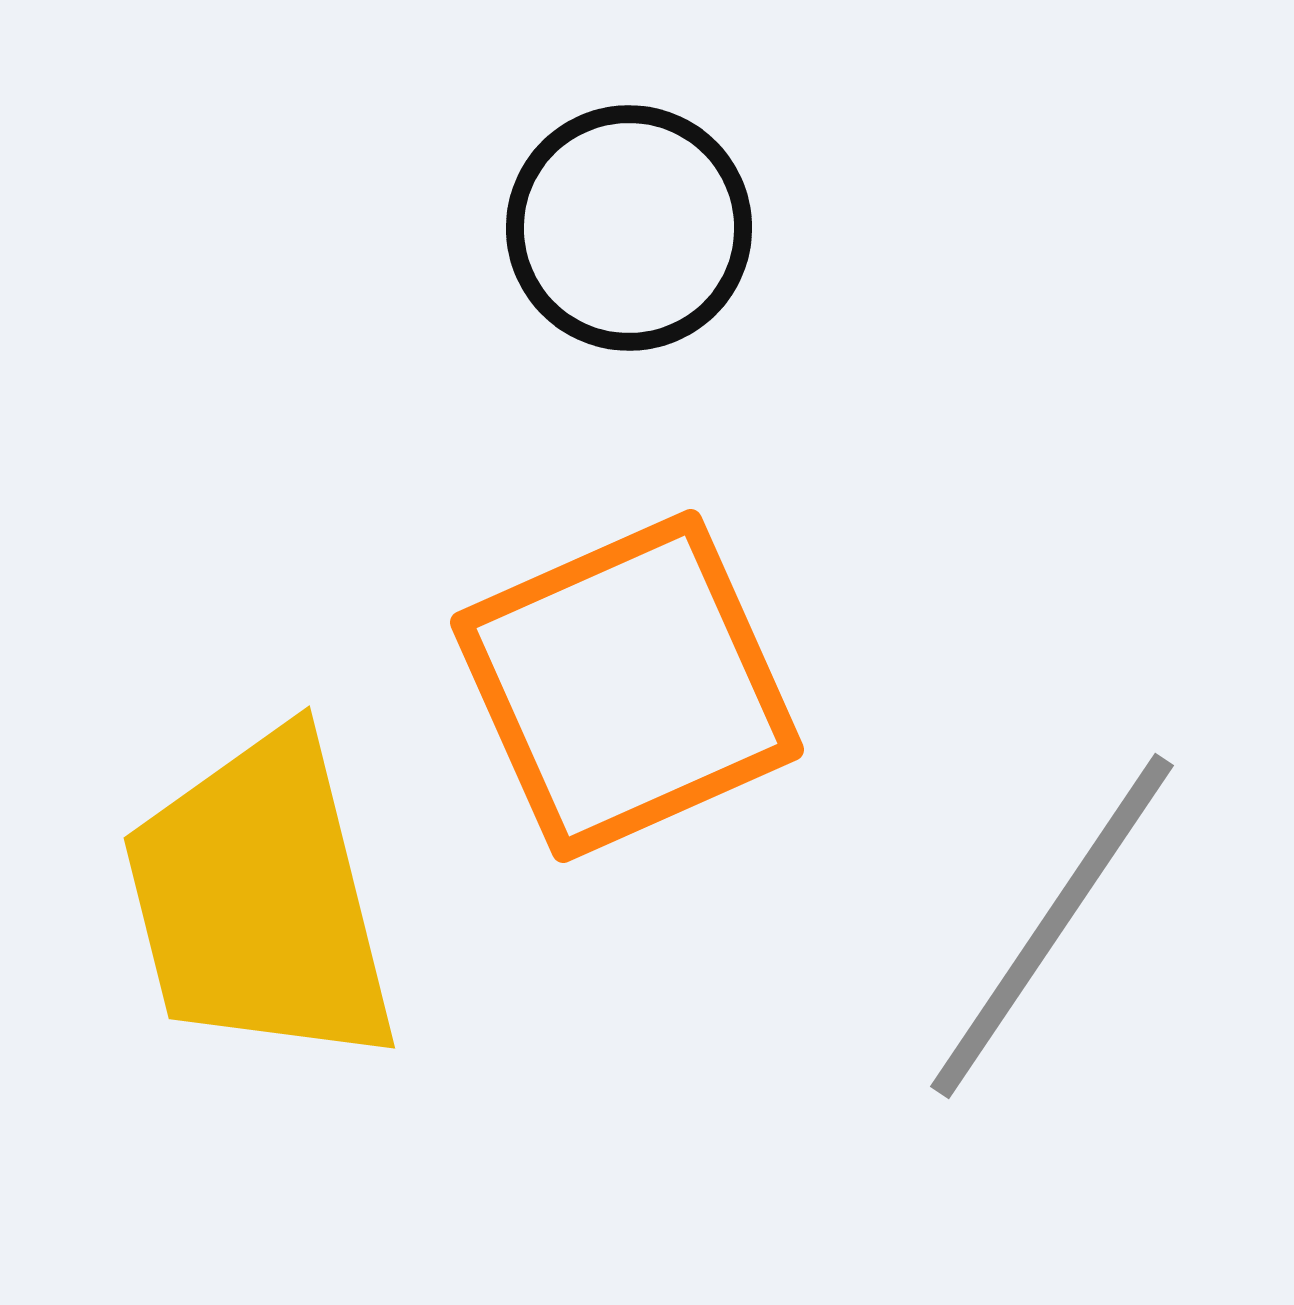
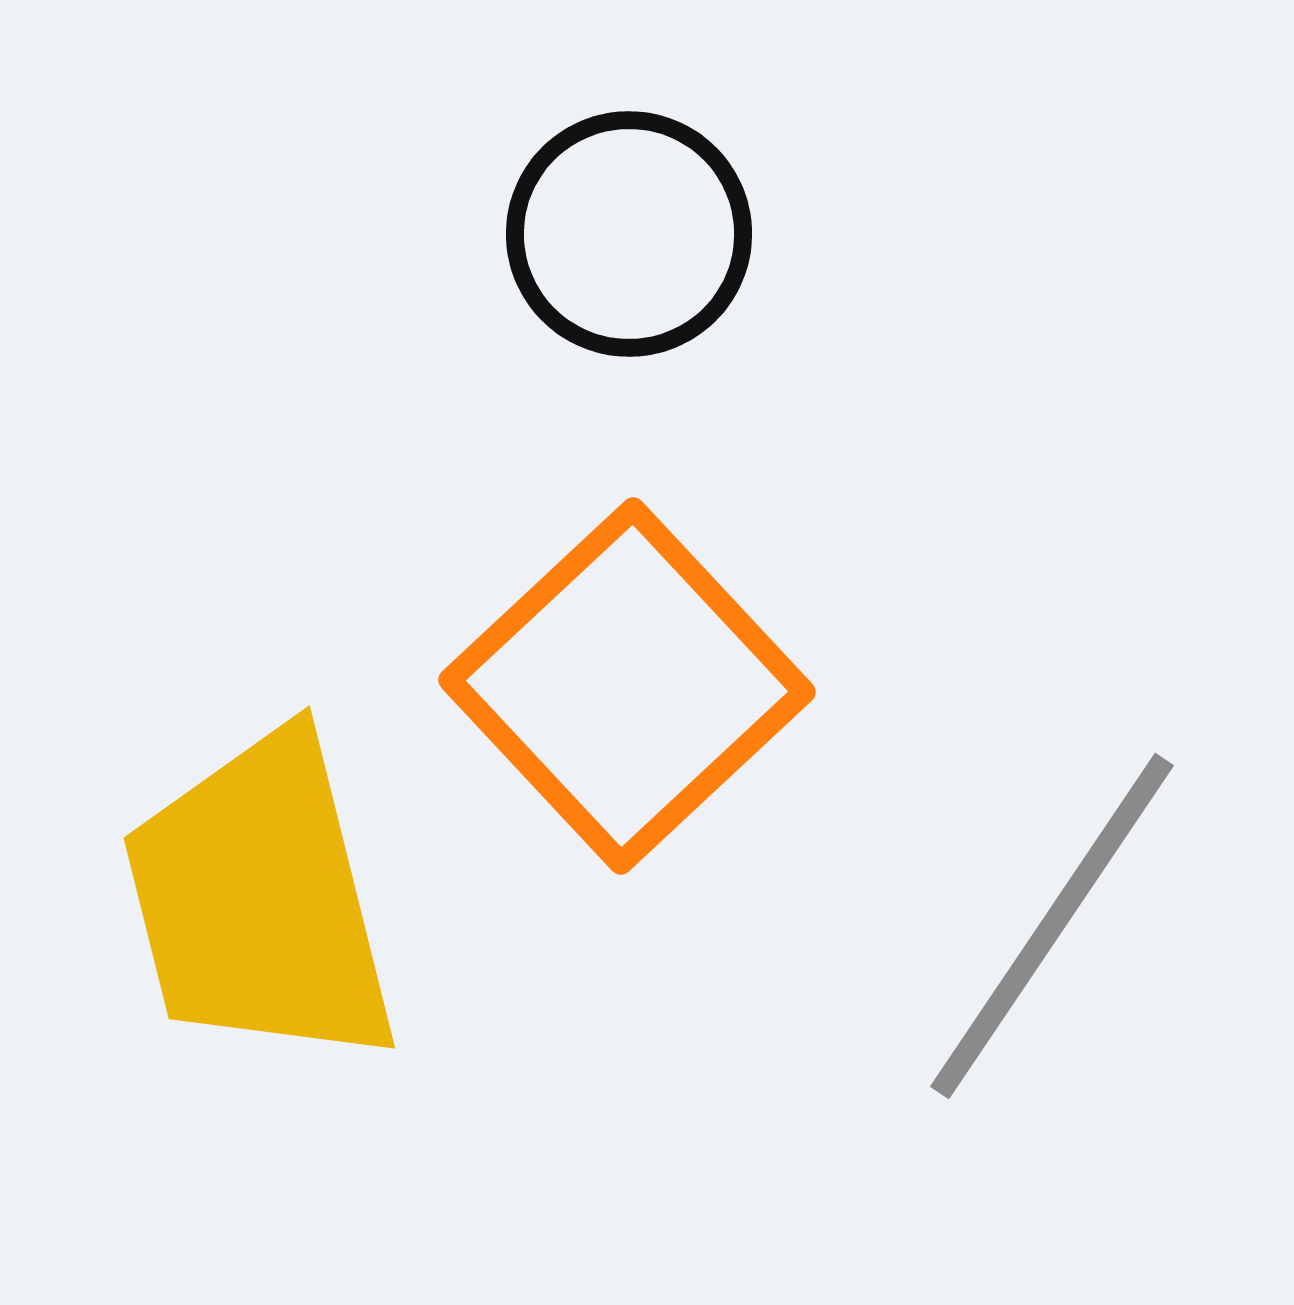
black circle: moved 6 px down
orange square: rotated 19 degrees counterclockwise
